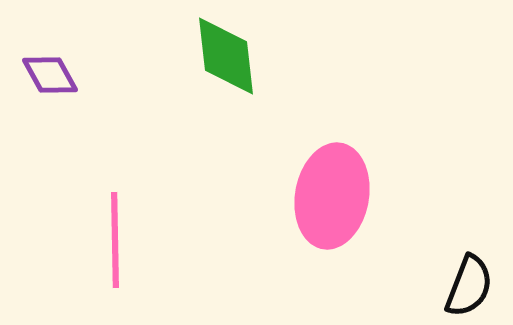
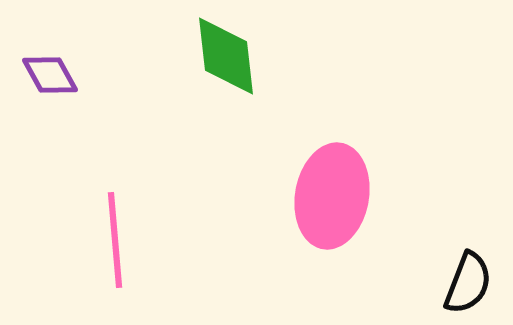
pink line: rotated 4 degrees counterclockwise
black semicircle: moved 1 px left, 3 px up
